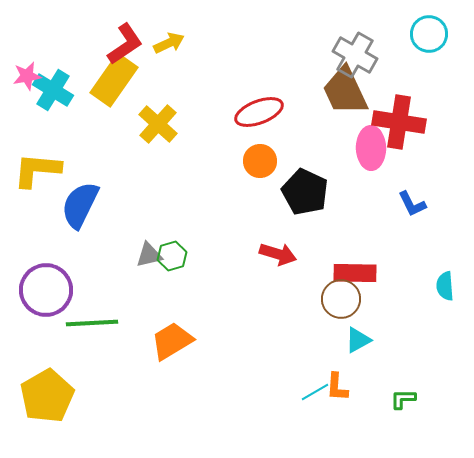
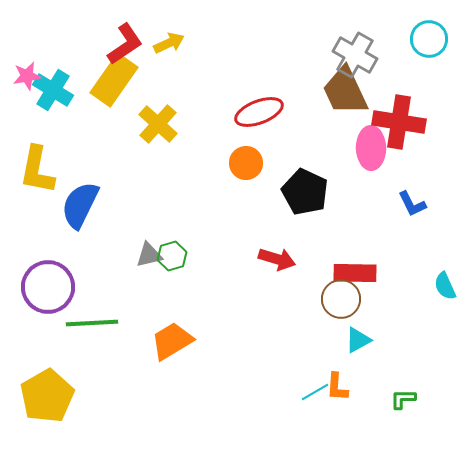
cyan circle: moved 5 px down
orange circle: moved 14 px left, 2 px down
yellow L-shape: rotated 84 degrees counterclockwise
red arrow: moved 1 px left, 5 px down
cyan semicircle: rotated 20 degrees counterclockwise
purple circle: moved 2 px right, 3 px up
